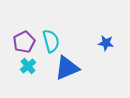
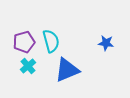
purple pentagon: rotated 10 degrees clockwise
blue triangle: moved 2 px down
